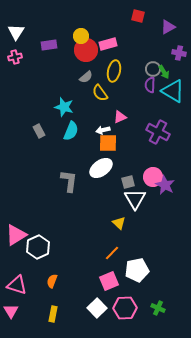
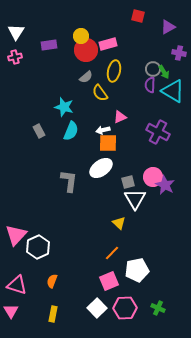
pink triangle at (16, 235): rotated 15 degrees counterclockwise
